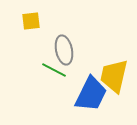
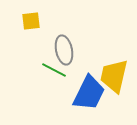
blue trapezoid: moved 2 px left, 1 px up
